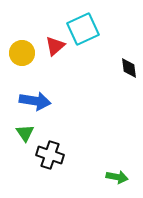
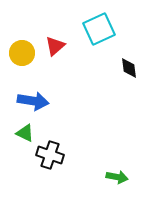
cyan square: moved 16 px right
blue arrow: moved 2 px left
green triangle: rotated 30 degrees counterclockwise
